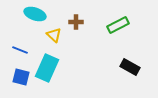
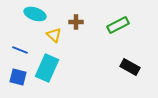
blue square: moved 3 px left
